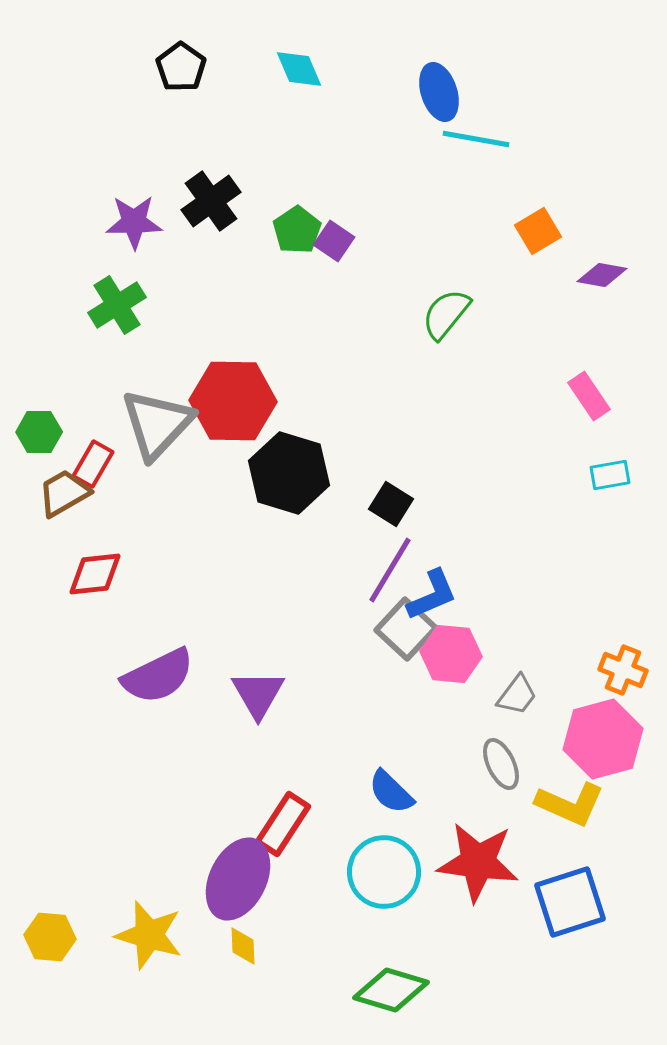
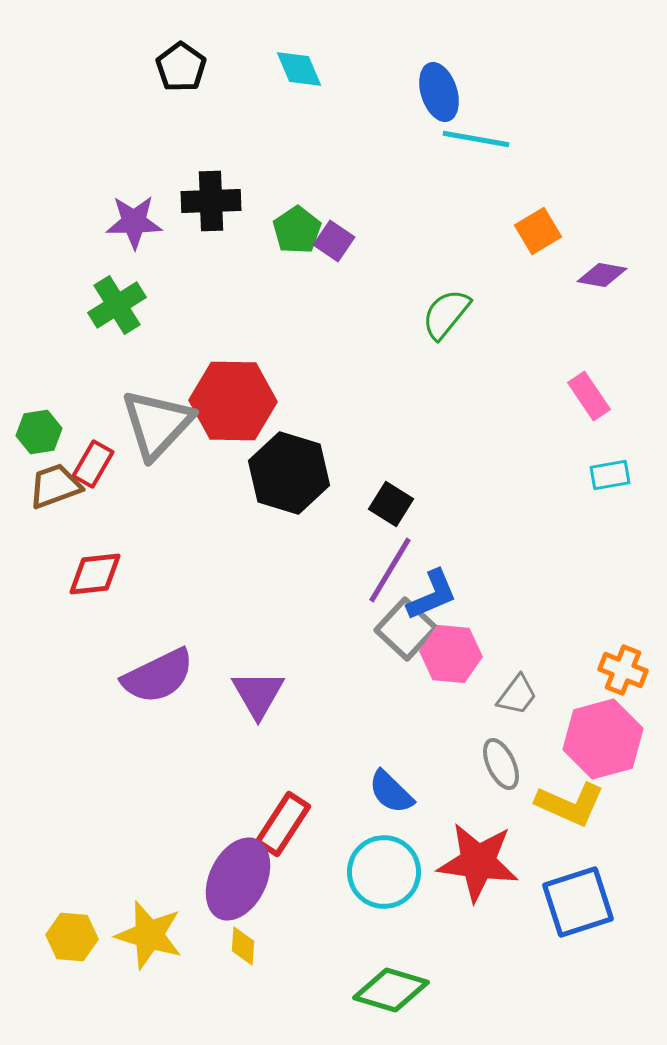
black cross at (211, 201): rotated 34 degrees clockwise
green hexagon at (39, 432): rotated 9 degrees counterclockwise
brown trapezoid at (64, 493): moved 9 px left, 7 px up; rotated 10 degrees clockwise
blue square at (570, 902): moved 8 px right
yellow hexagon at (50, 937): moved 22 px right
yellow diamond at (243, 946): rotated 6 degrees clockwise
